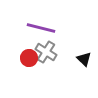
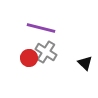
black triangle: moved 1 px right, 4 px down
